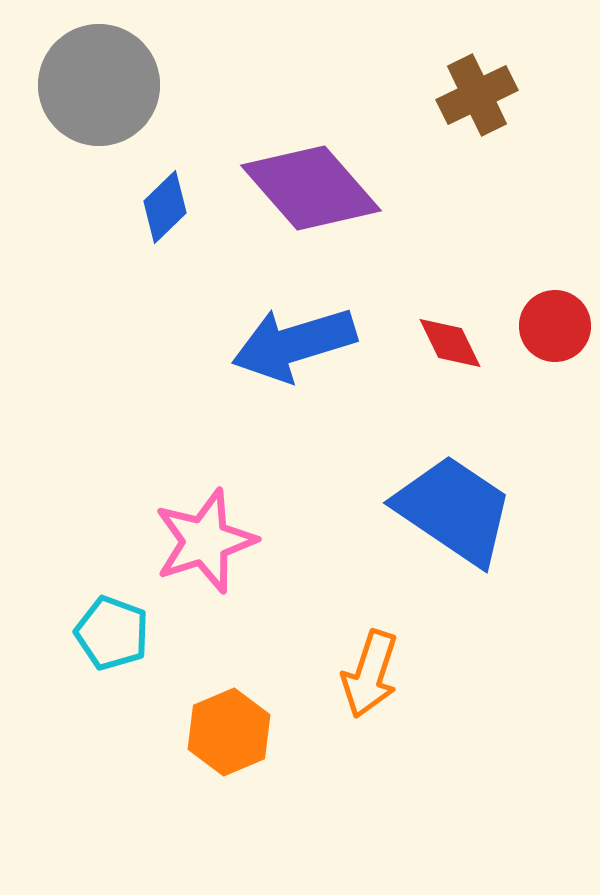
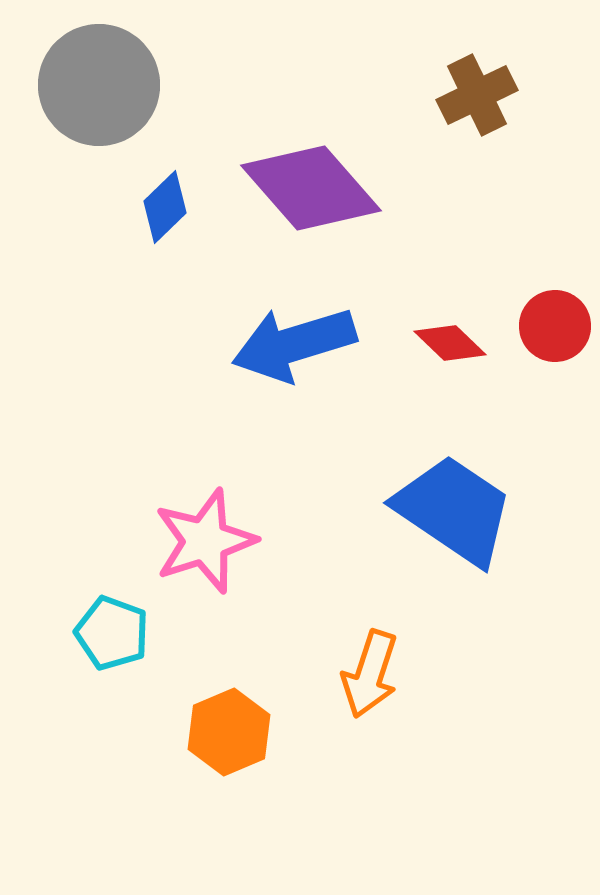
red diamond: rotated 20 degrees counterclockwise
